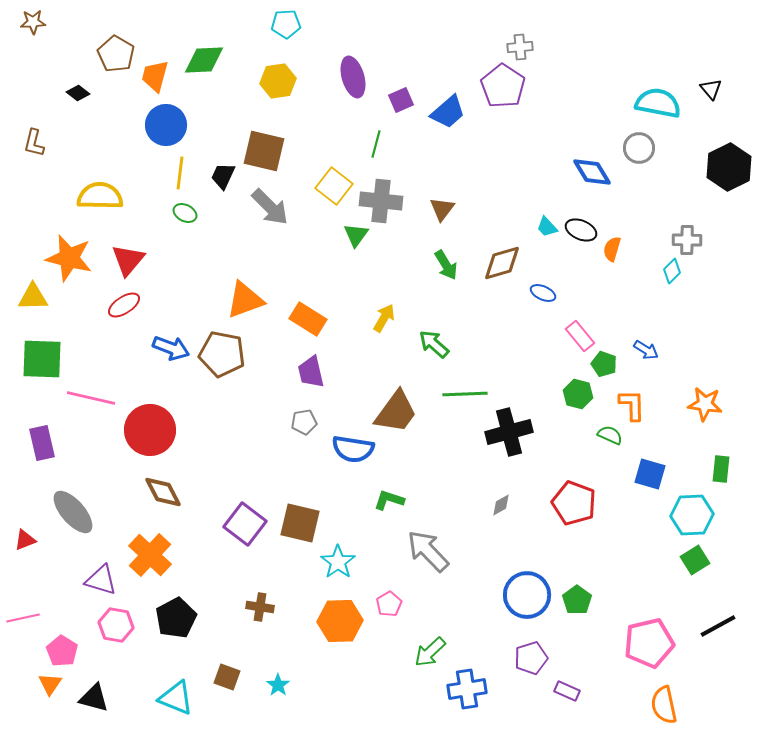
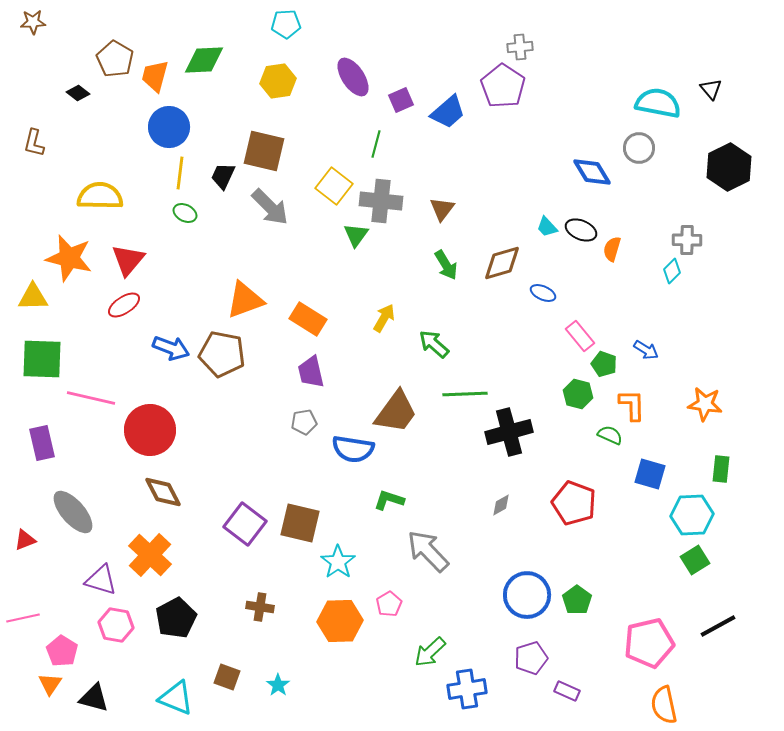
brown pentagon at (116, 54): moved 1 px left, 5 px down
purple ellipse at (353, 77): rotated 18 degrees counterclockwise
blue circle at (166, 125): moved 3 px right, 2 px down
